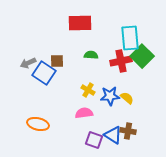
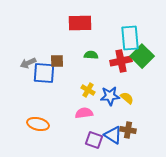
blue square: rotated 30 degrees counterclockwise
brown cross: moved 1 px up
